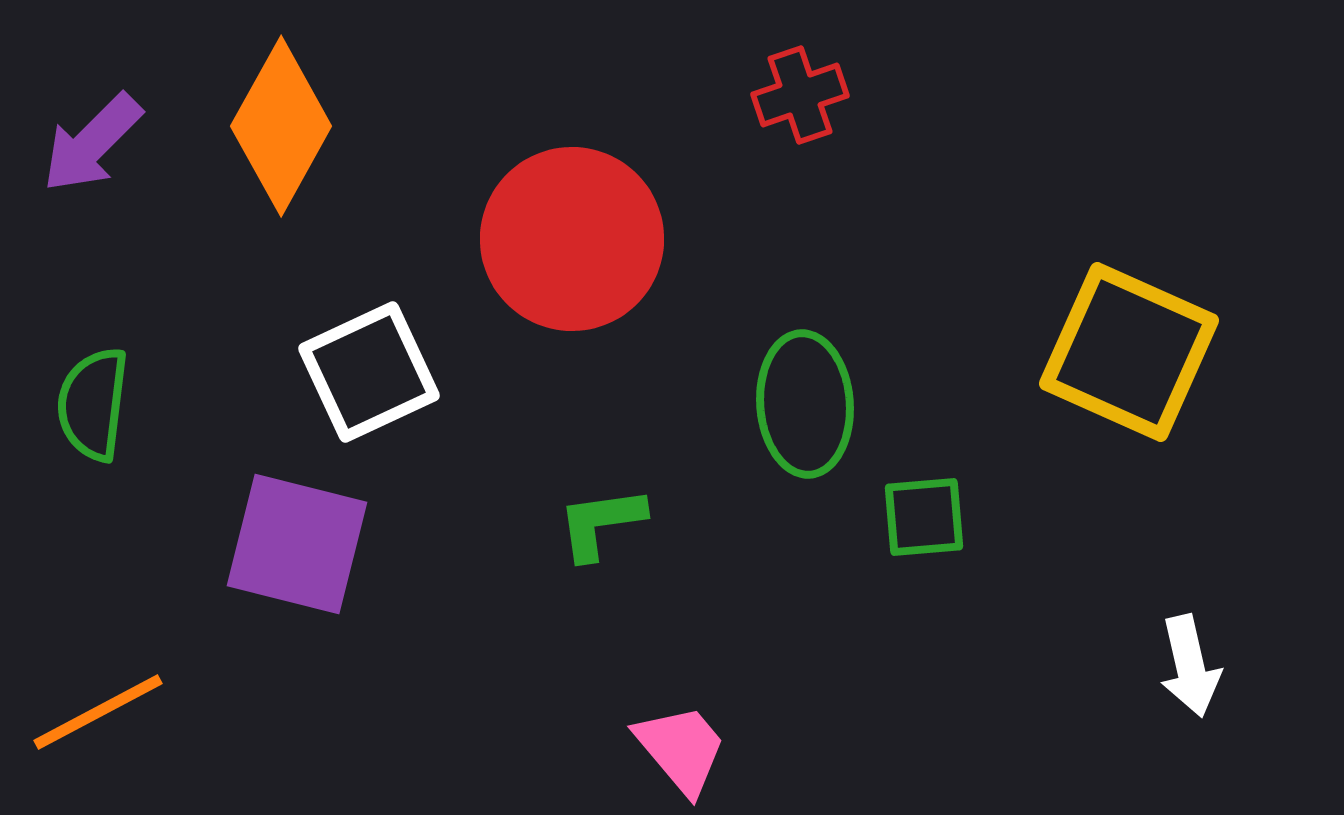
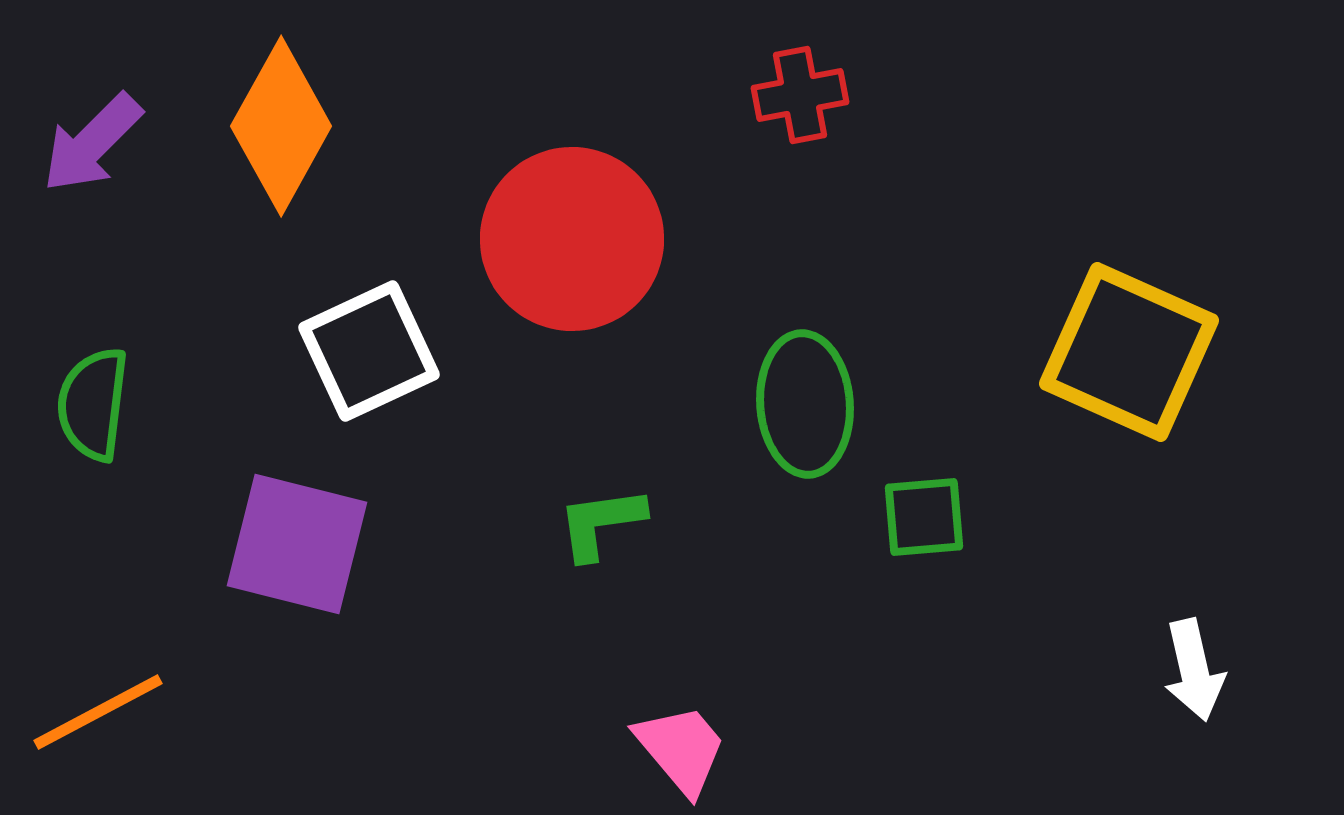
red cross: rotated 8 degrees clockwise
white square: moved 21 px up
white arrow: moved 4 px right, 4 px down
